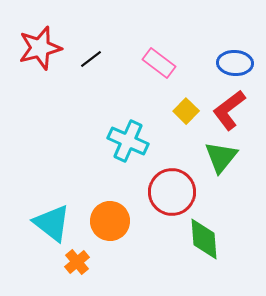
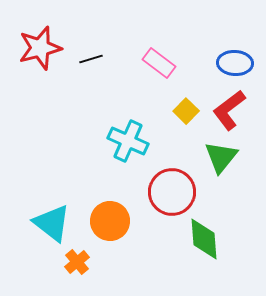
black line: rotated 20 degrees clockwise
